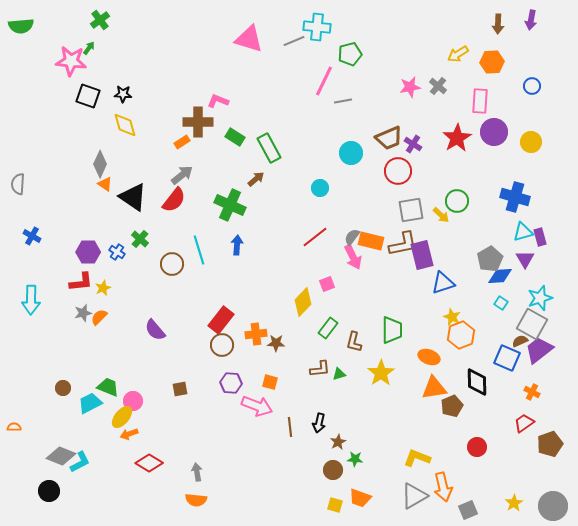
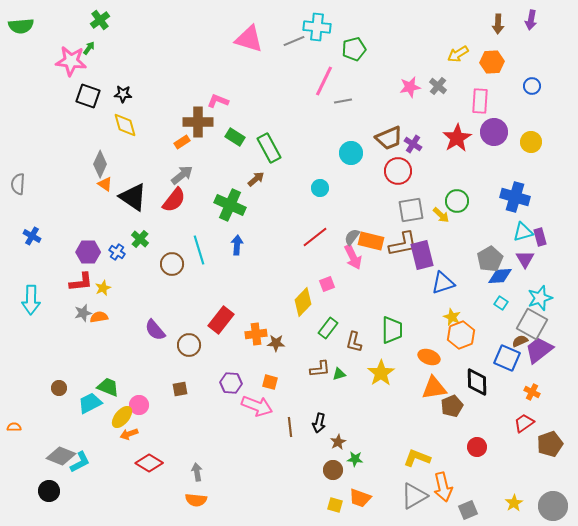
green pentagon at (350, 54): moved 4 px right, 5 px up
orange semicircle at (99, 317): rotated 36 degrees clockwise
brown circle at (222, 345): moved 33 px left
brown circle at (63, 388): moved 4 px left
pink circle at (133, 401): moved 6 px right, 4 px down
